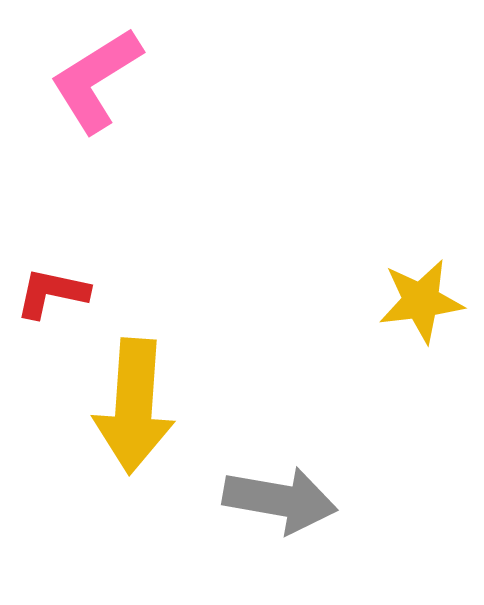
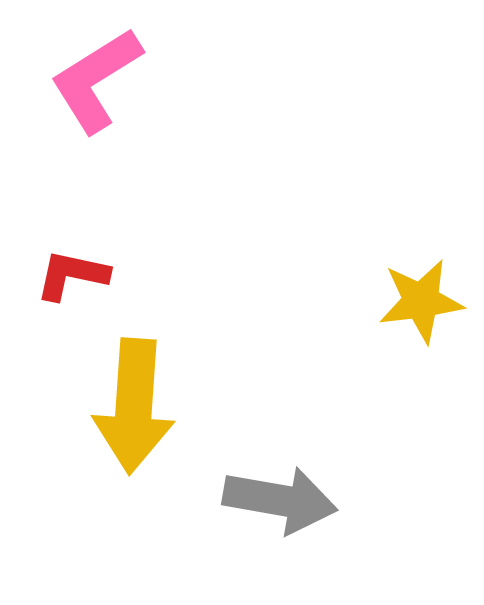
red L-shape: moved 20 px right, 18 px up
